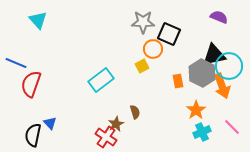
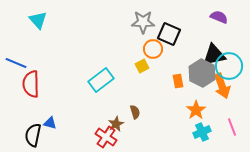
red semicircle: rotated 20 degrees counterclockwise
blue triangle: rotated 32 degrees counterclockwise
pink line: rotated 24 degrees clockwise
